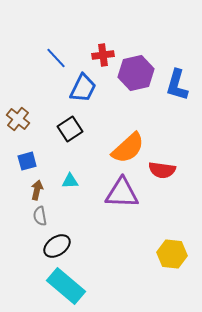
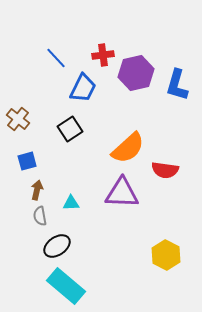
red semicircle: moved 3 px right
cyan triangle: moved 1 px right, 22 px down
yellow hexagon: moved 6 px left, 1 px down; rotated 20 degrees clockwise
